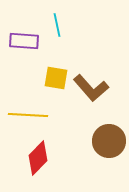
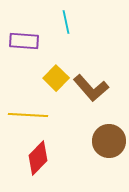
cyan line: moved 9 px right, 3 px up
yellow square: rotated 35 degrees clockwise
